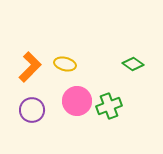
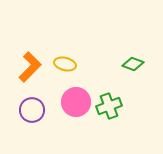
green diamond: rotated 15 degrees counterclockwise
pink circle: moved 1 px left, 1 px down
